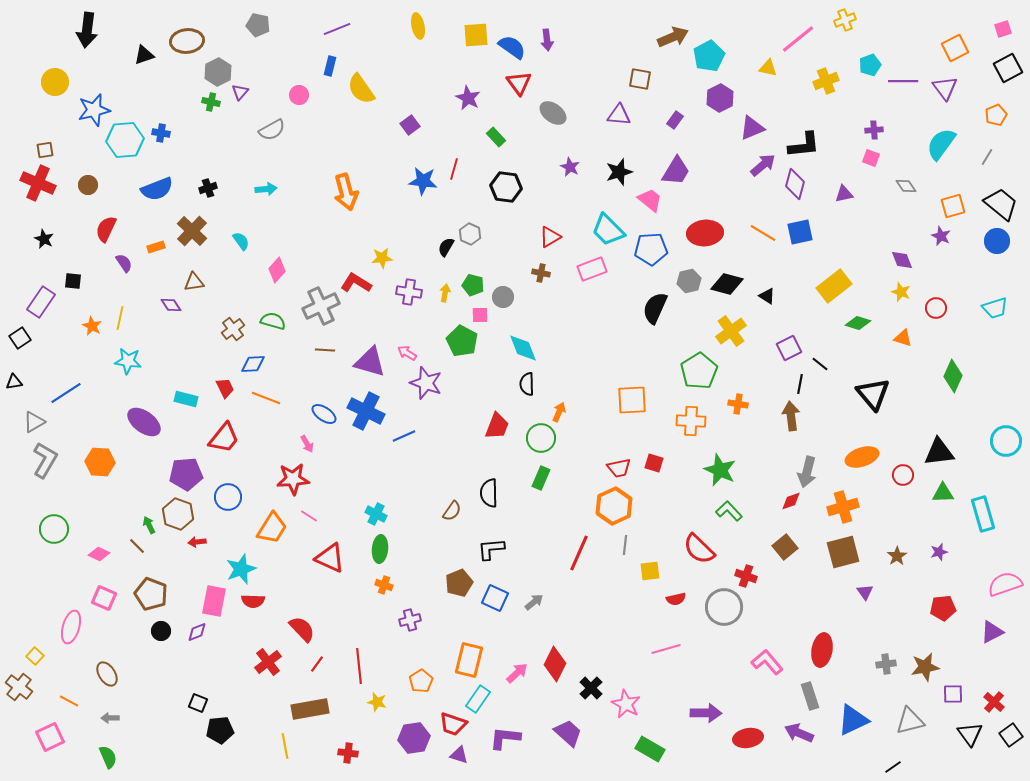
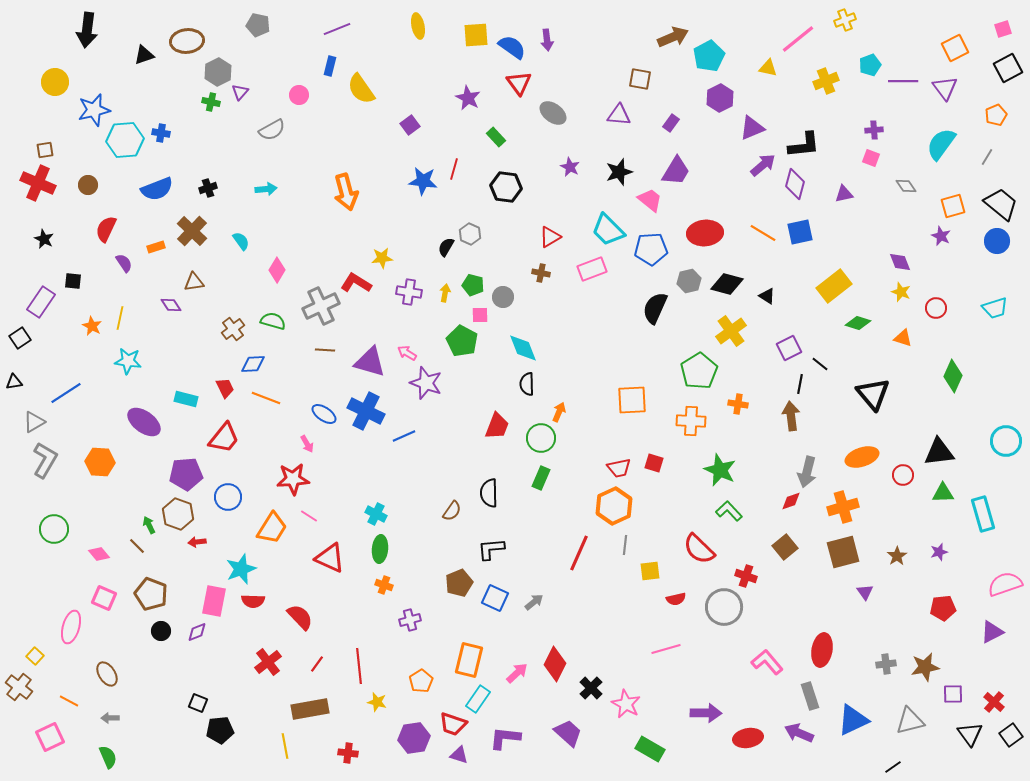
purple rectangle at (675, 120): moved 4 px left, 3 px down
purple diamond at (902, 260): moved 2 px left, 2 px down
pink diamond at (277, 270): rotated 10 degrees counterclockwise
pink diamond at (99, 554): rotated 25 degrees clockwise
red semicircle at (302, 629): moved 2 px left, 12 px up
